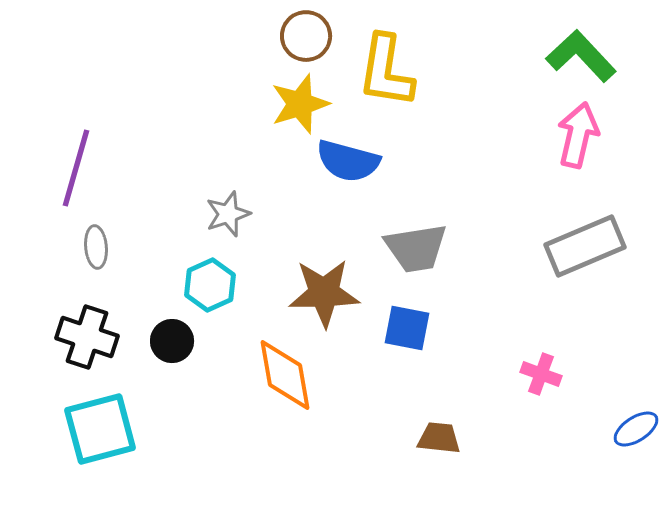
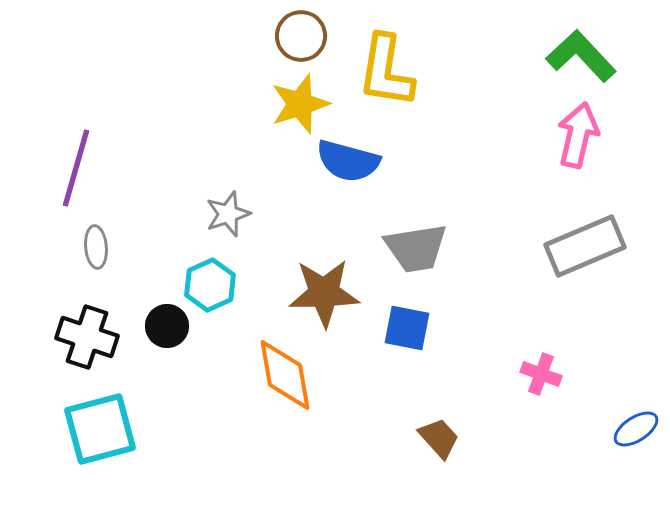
brown circle: moved 5 px left
black circle: moved 5 px left, 15 px up
brown trapezoid: rotated 42 degrees clockwise
